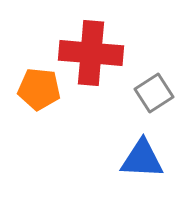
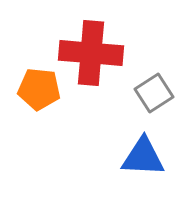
blue triangle: moved 1 px right, 2 px up
